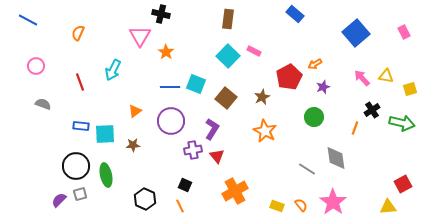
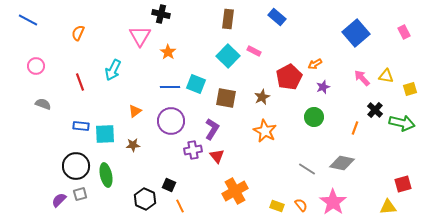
blue rectangle at (295, 14): moved 18 px left, 3 px down
orange star at (166, 52): moved 2 px right
brown square at (226, 98): rotated 30 degrees counterclockwise
black cross at (372, 110): moved 3 px right; rotated 14 degrees counterclockwise
gray diamond at (336, 158): moved 6 px right, 5 px down; rotated 70 degrees counterclockwise
red square at (403, 184): rotated 12 degrees clockwise
black square at (185, 185): moved 16 px left
